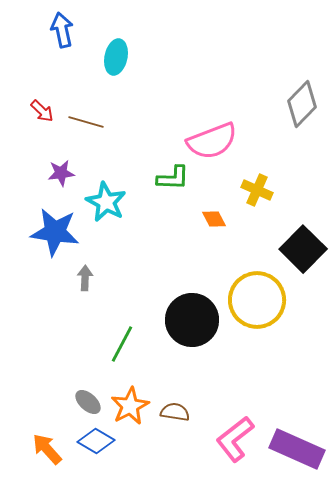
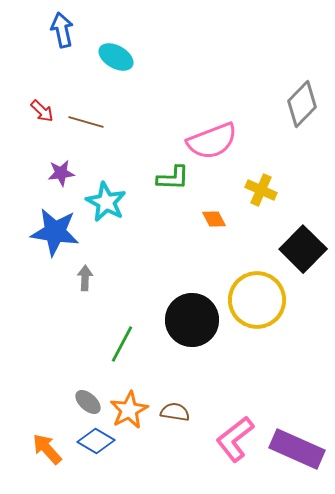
cyan ellipse: rotated 72 degrees counterclockwise
yellow cross: moved 4 px right
orange star: moved 1 px left, 4 px down
